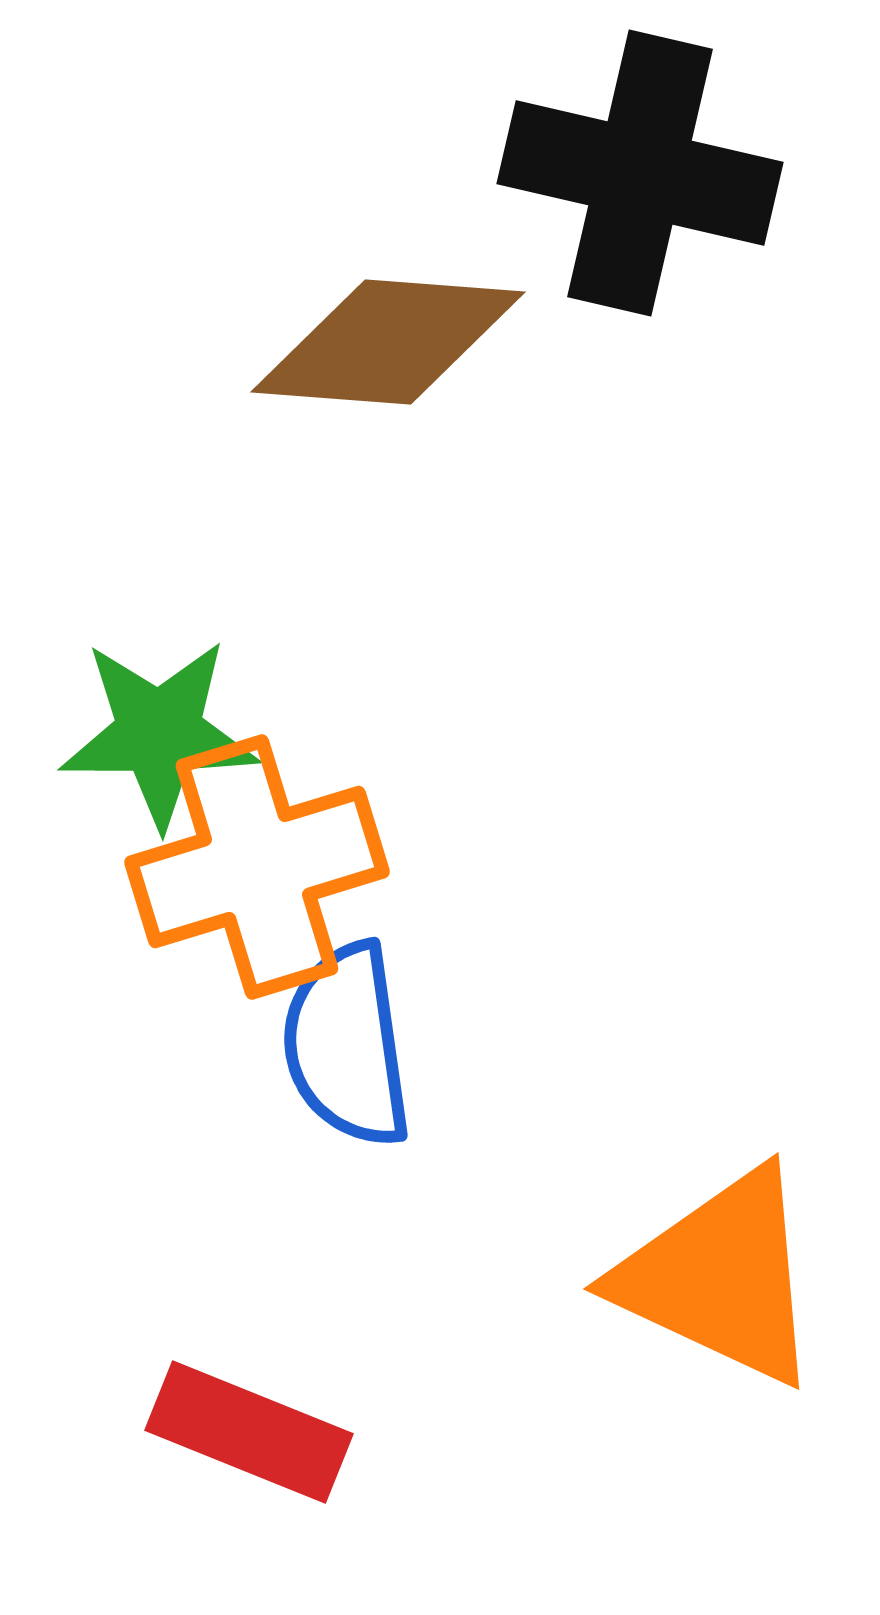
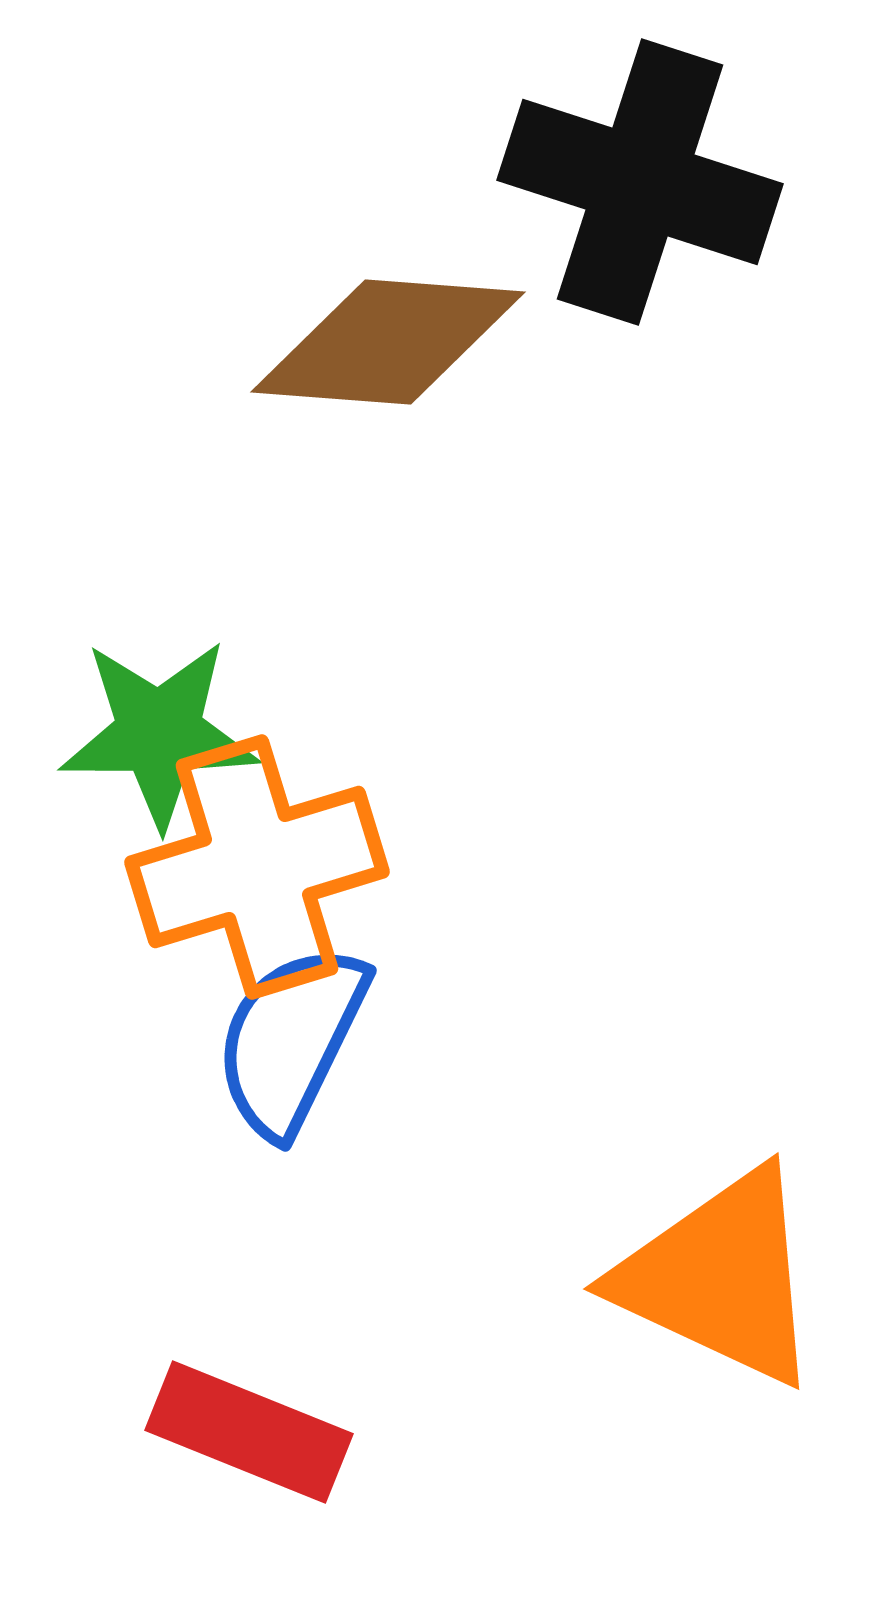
black cross: moved 9 px down; rotated 5 degrees clockwise
blue semicircle: moved 56 px left, 5 px up; rotated 34 degrees clockwise
